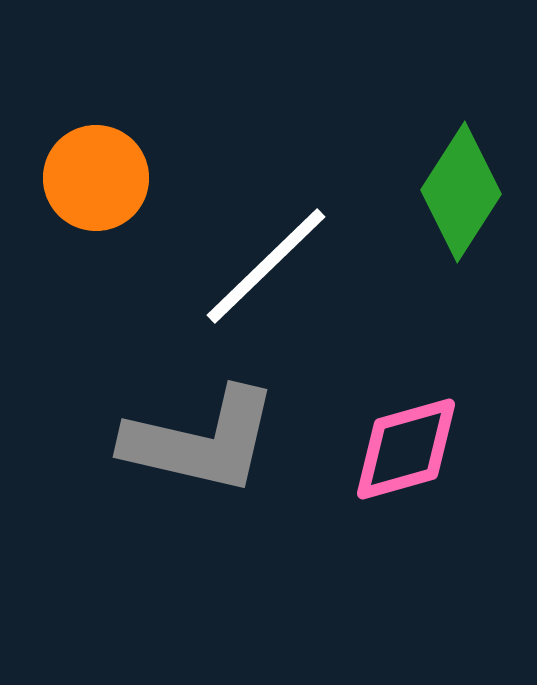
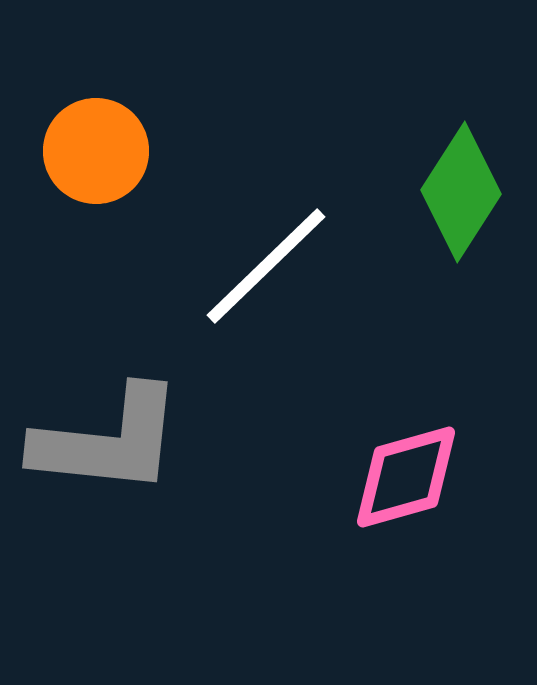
orange circle: moved 27 px up
gray L-shape: moved 93 px left; rotated 7 degrees counterclockwise
pink diamond: moved 28 px down
